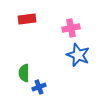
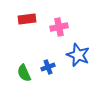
pink cross: moved 12 px left, 1 px up
green semicircle: rotated 24 degrees counterclockwise
blue cross: moved 9 px right, 20 px up
